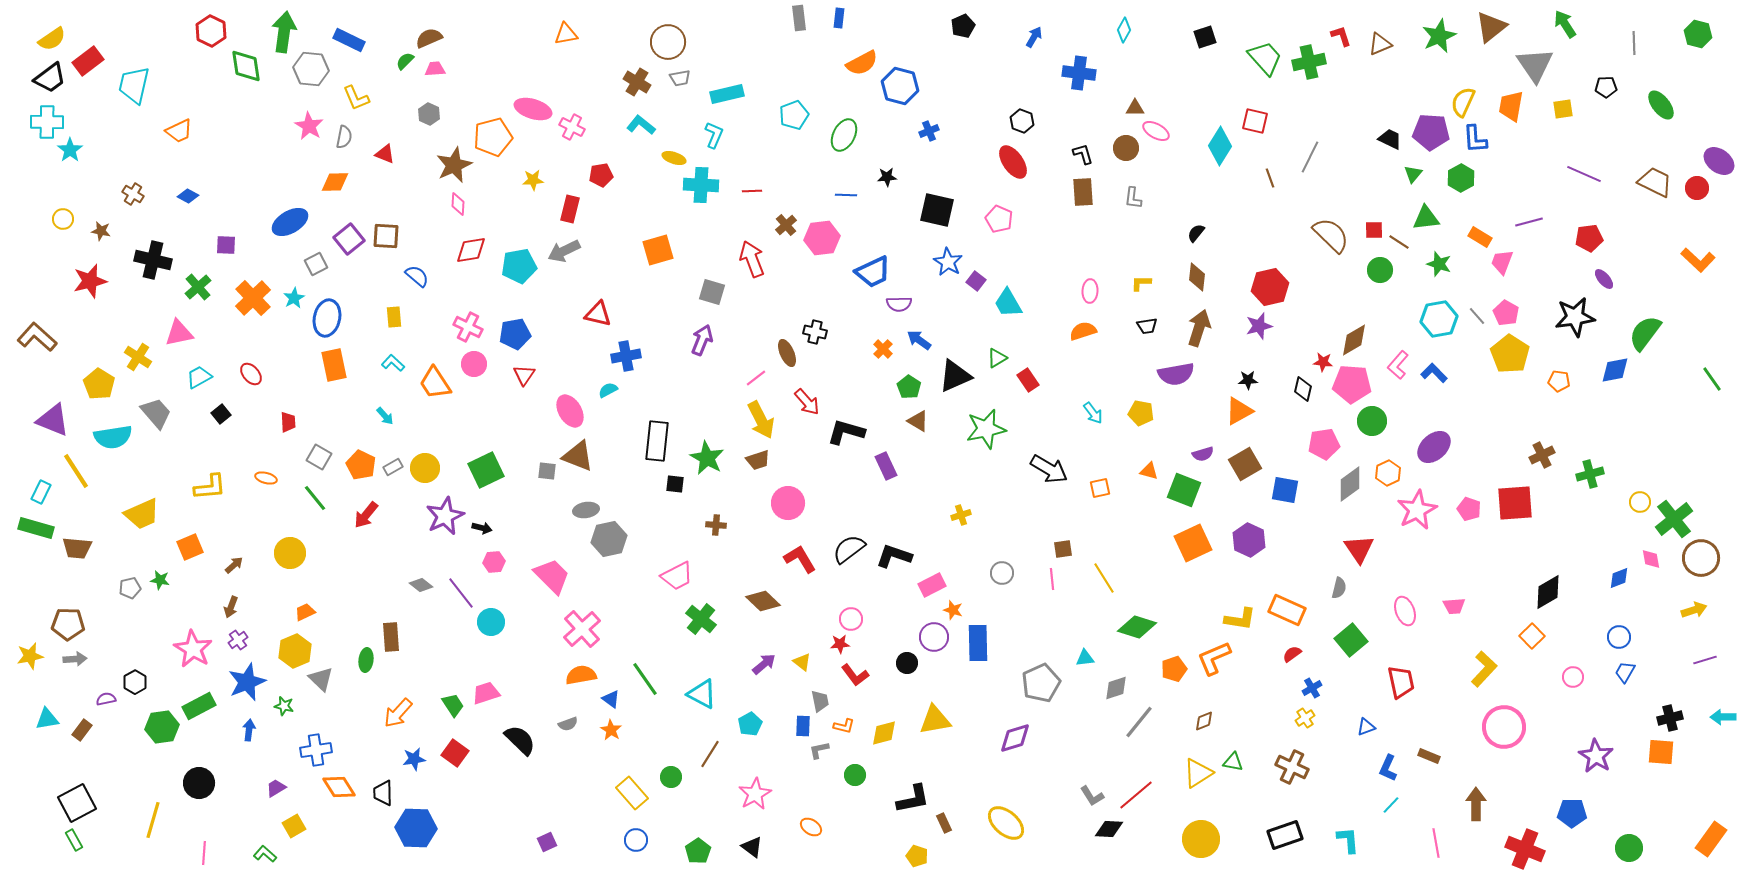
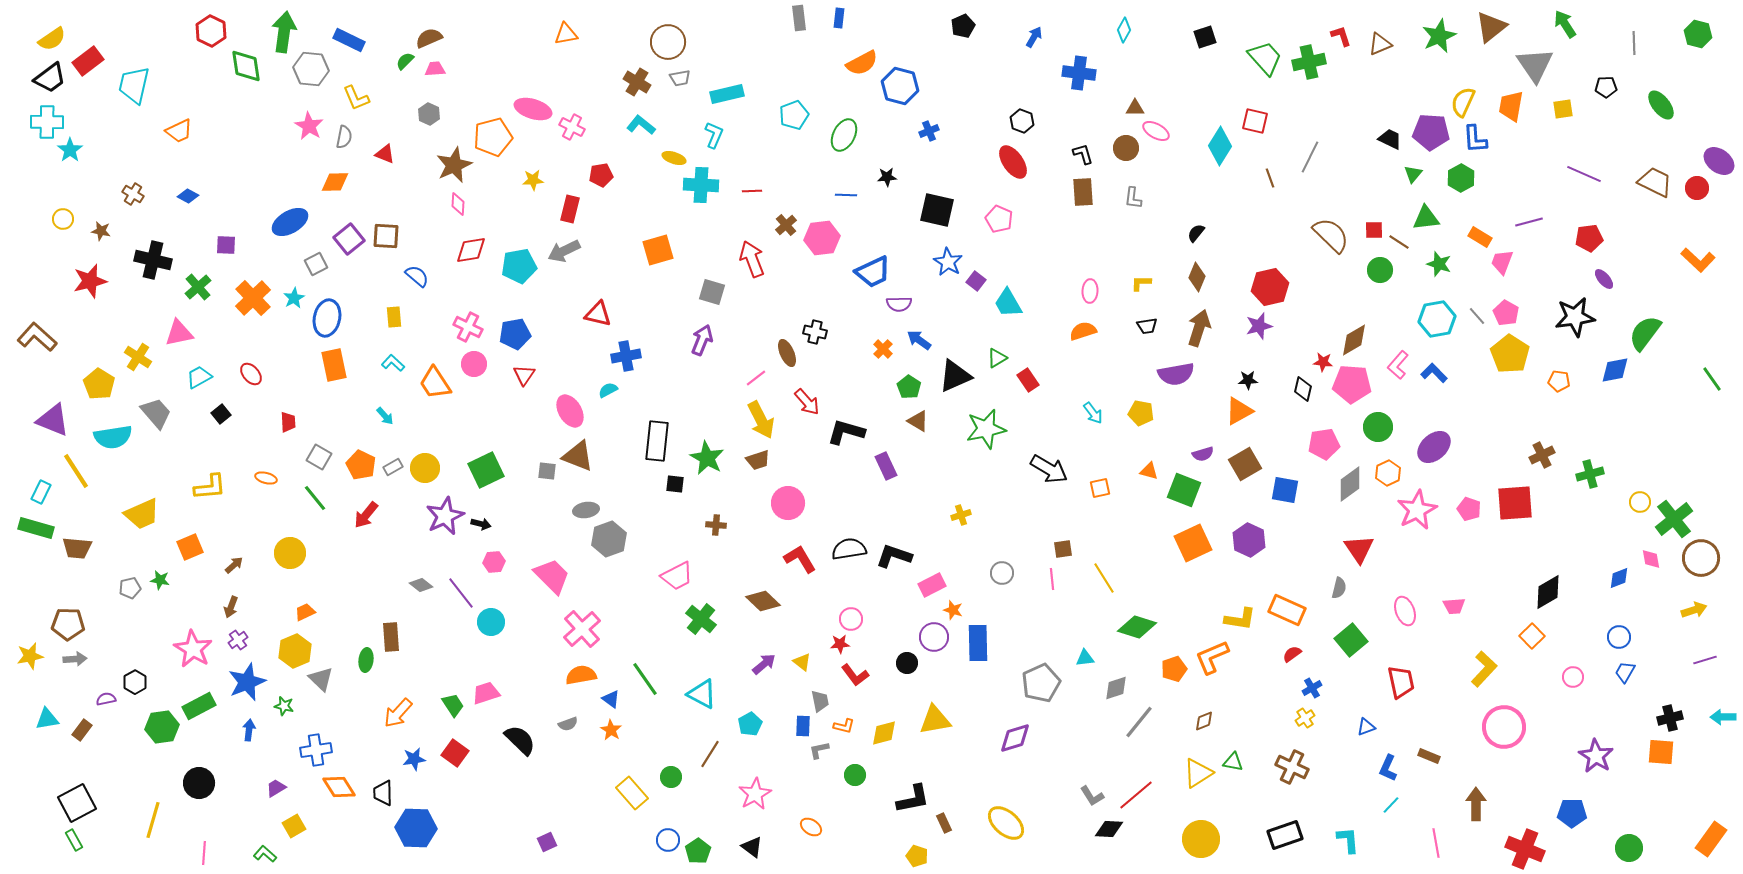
brown diamond at (1197, 277): rotated 16 degrees clockwise
cyan hexagon at (1439, 319): moved 2 px left
green circle at (1372, 421): moved 6 px right, 6 px down
black arrow at (482, 528): moved 1 px left, 4 px up
gray hexagon at (609, 539): rotated 8 degrees counterclockwise
black semicircle at (849, 549): rotated 28 degrees clockwise
orange L-shape at (1214, 658): moved 2 px left, 1 px up
blue circle at (636, 840): moved 32 px right
